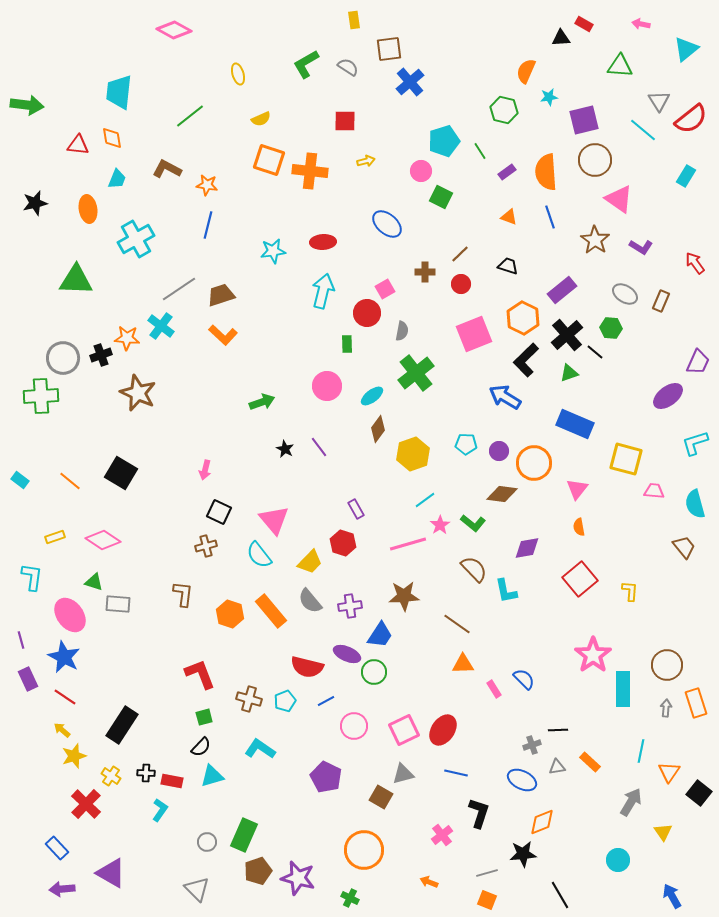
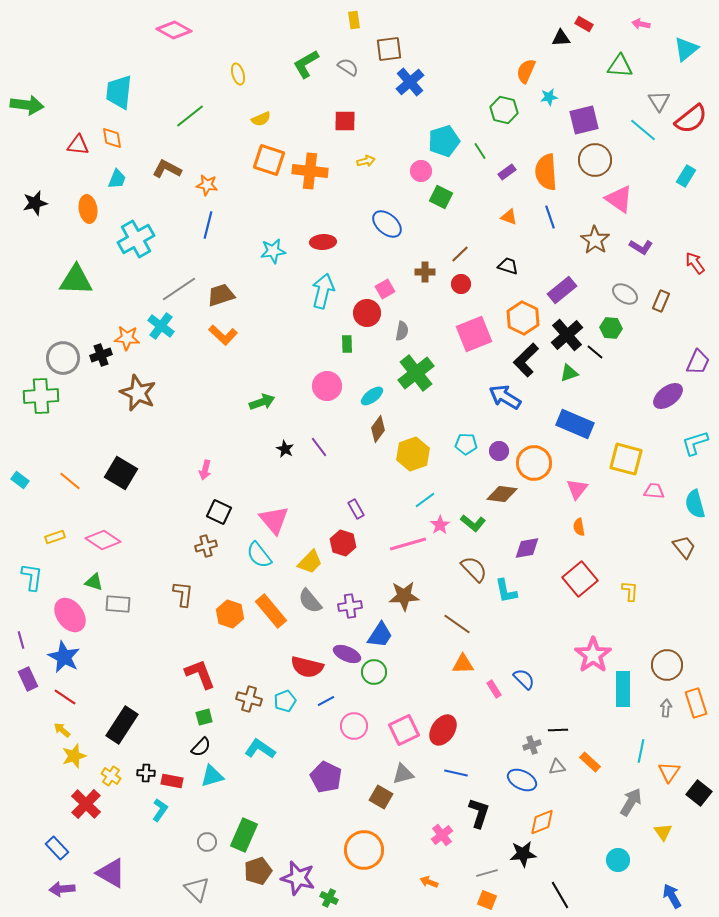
green cross at (350, 898): moved 21 px left
